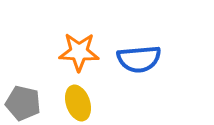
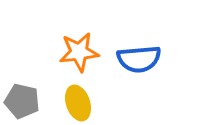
orange star: rotated 9 degrees counterclockwise
gray pentagon: moved 1 px left, 2 px up
